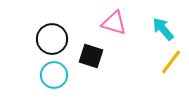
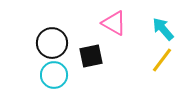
pink triangle: rotated 12 degrees clockwise
black circle: moved 4 px down
black square: rotated 30 degrees counterclockwise
yellow line: moved 9 px left, 2 px up
